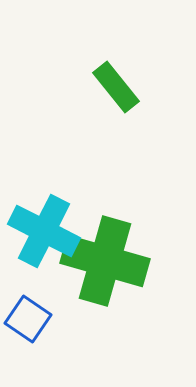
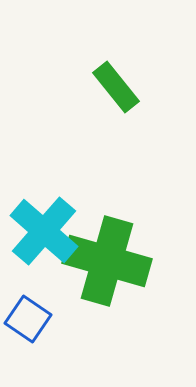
cyan cross: rotated 14 degrees clockwise
green cross: moved 2 px right
